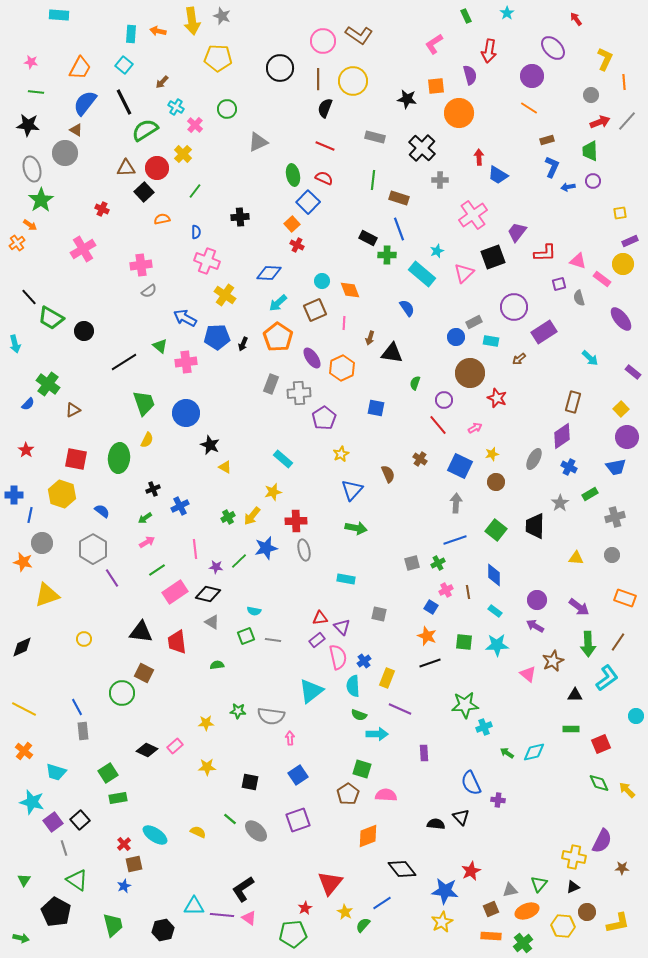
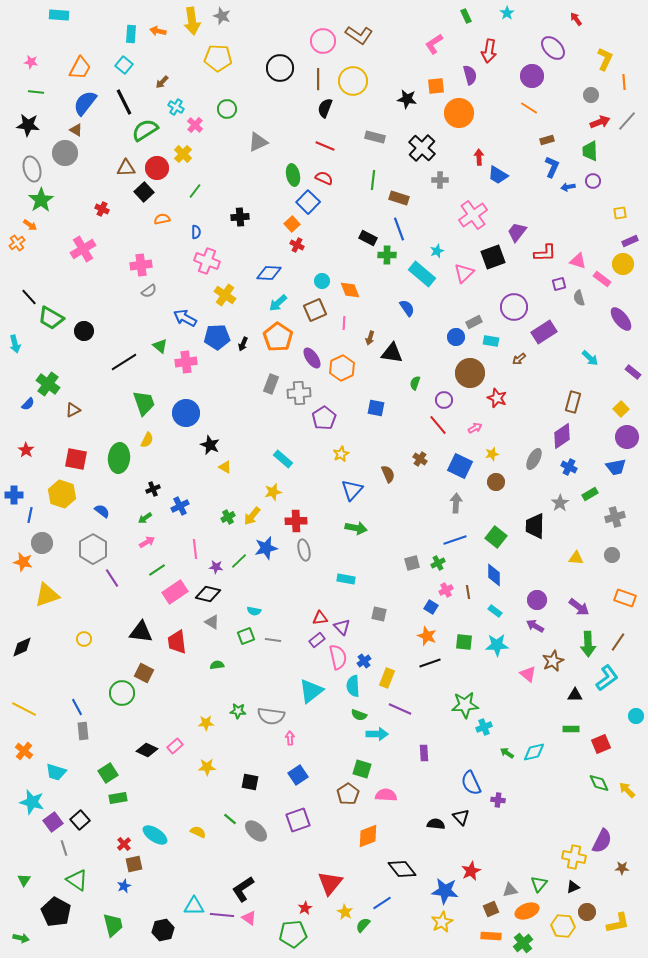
green square at (496, 530): moved 7 px down
